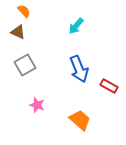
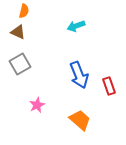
orange semicircle: rotated 56 degrees clockwise
cyan arrow: rotated 30 degrees clockwise
gray square: moved 5 px left, 1 px up
blue arrow: moved 6 px down
red rectangle: rotated 42 degrees clockwise
pink star: rotated 28 degrees clockwise
